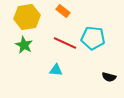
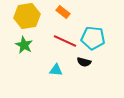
orange rectangle: moved 1 px down
yellow hexagon: moved 1 px up
red line: moved 2 px up
black semicircle: moved 25 px left, 15 px up
